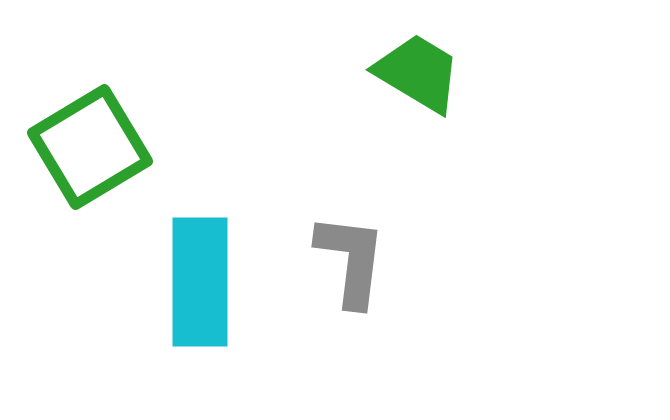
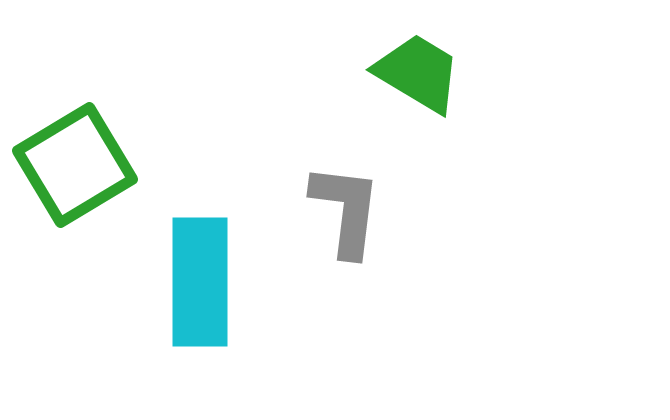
green square: moved 15 px left, 18 px down
gray L-shape: moved 5 px left, 50 px up
